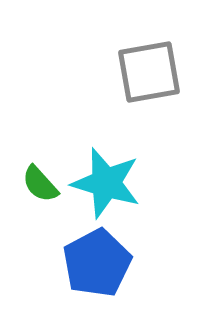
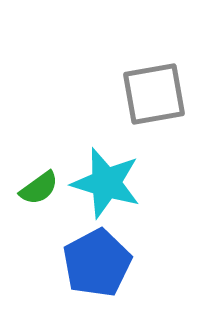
gray square: moved 5 px right, 22 px down
green semicircle: moved 1 px left, 4 px down; rotated 84 degrees counterclockwise
